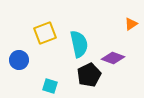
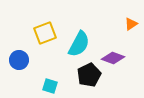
cyan semicircle: rotated 40 degrees clockwise
